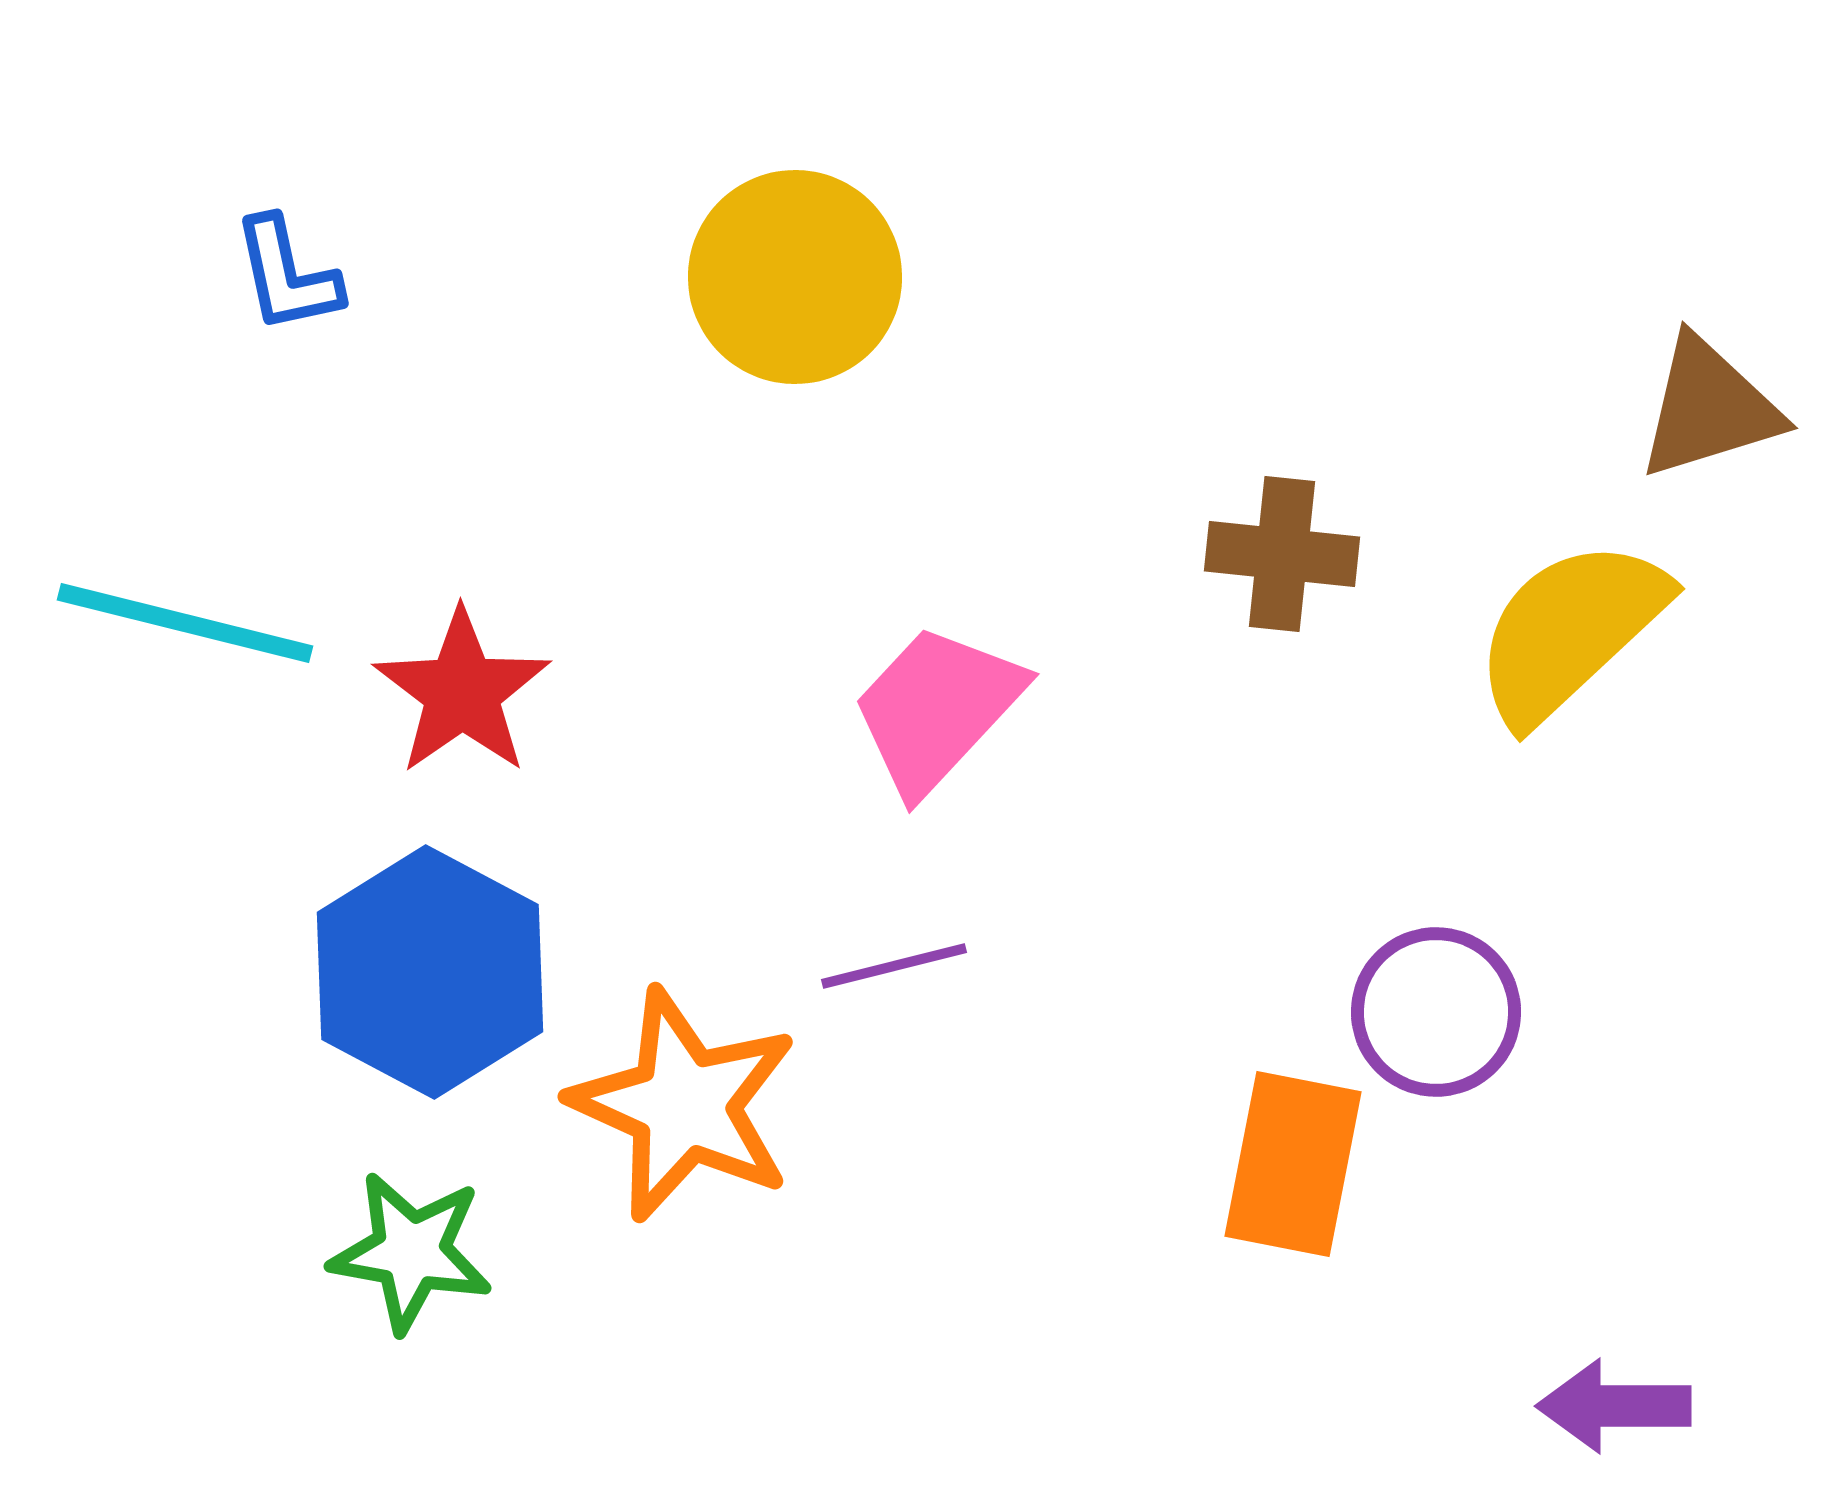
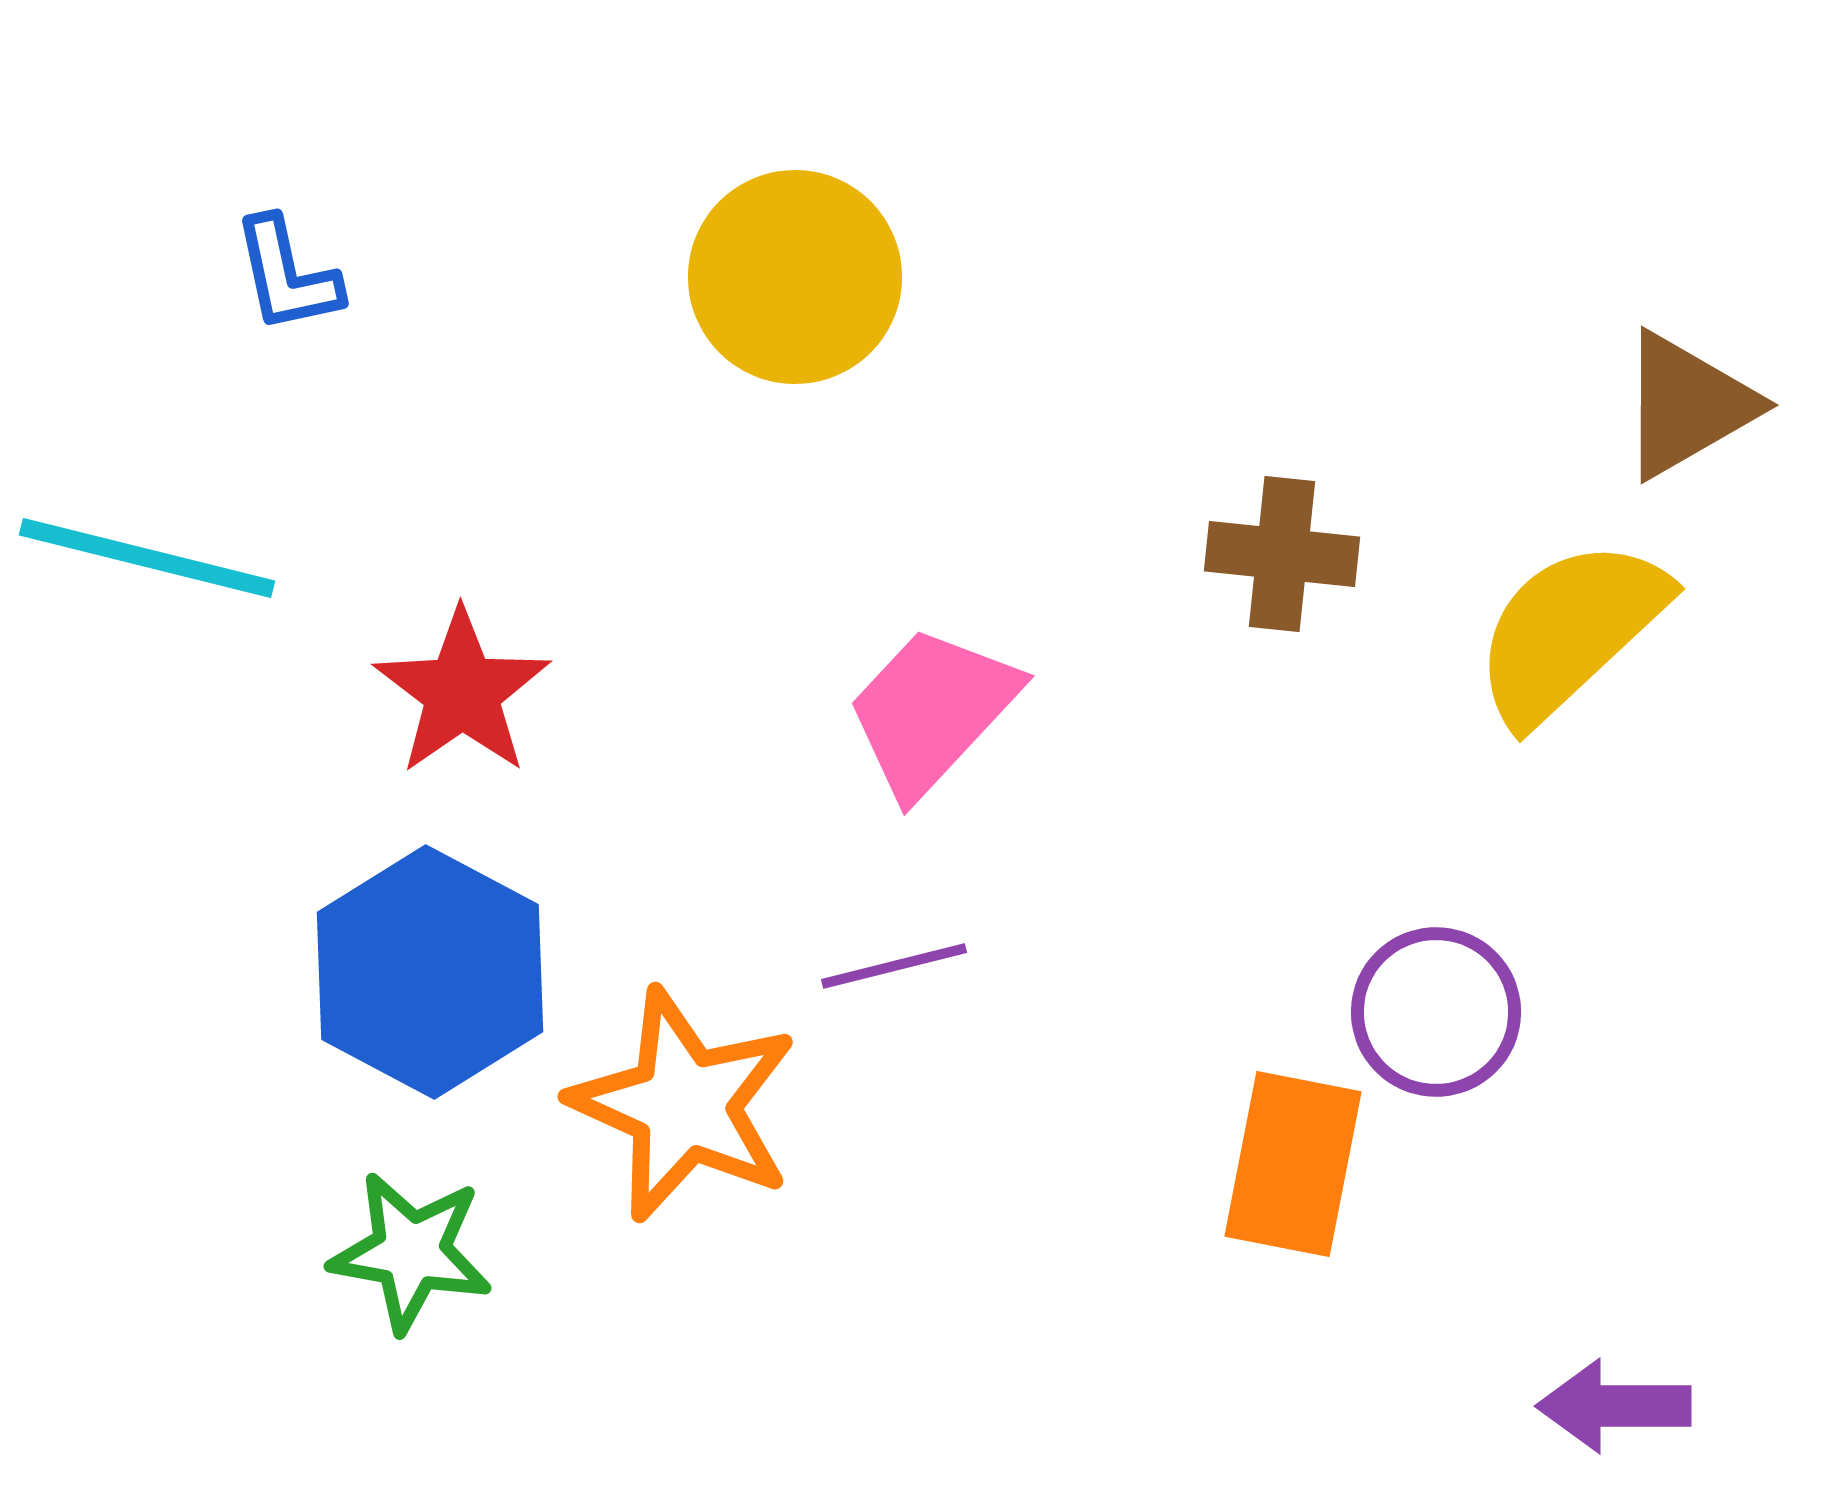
brown triangle: moved 22 px left, 3 px up; rotated 13 degrees counterclockwise
cyan line: moved 38 px left, 65 px up
pink trapezoid: moved 5 px left, 2 px down
